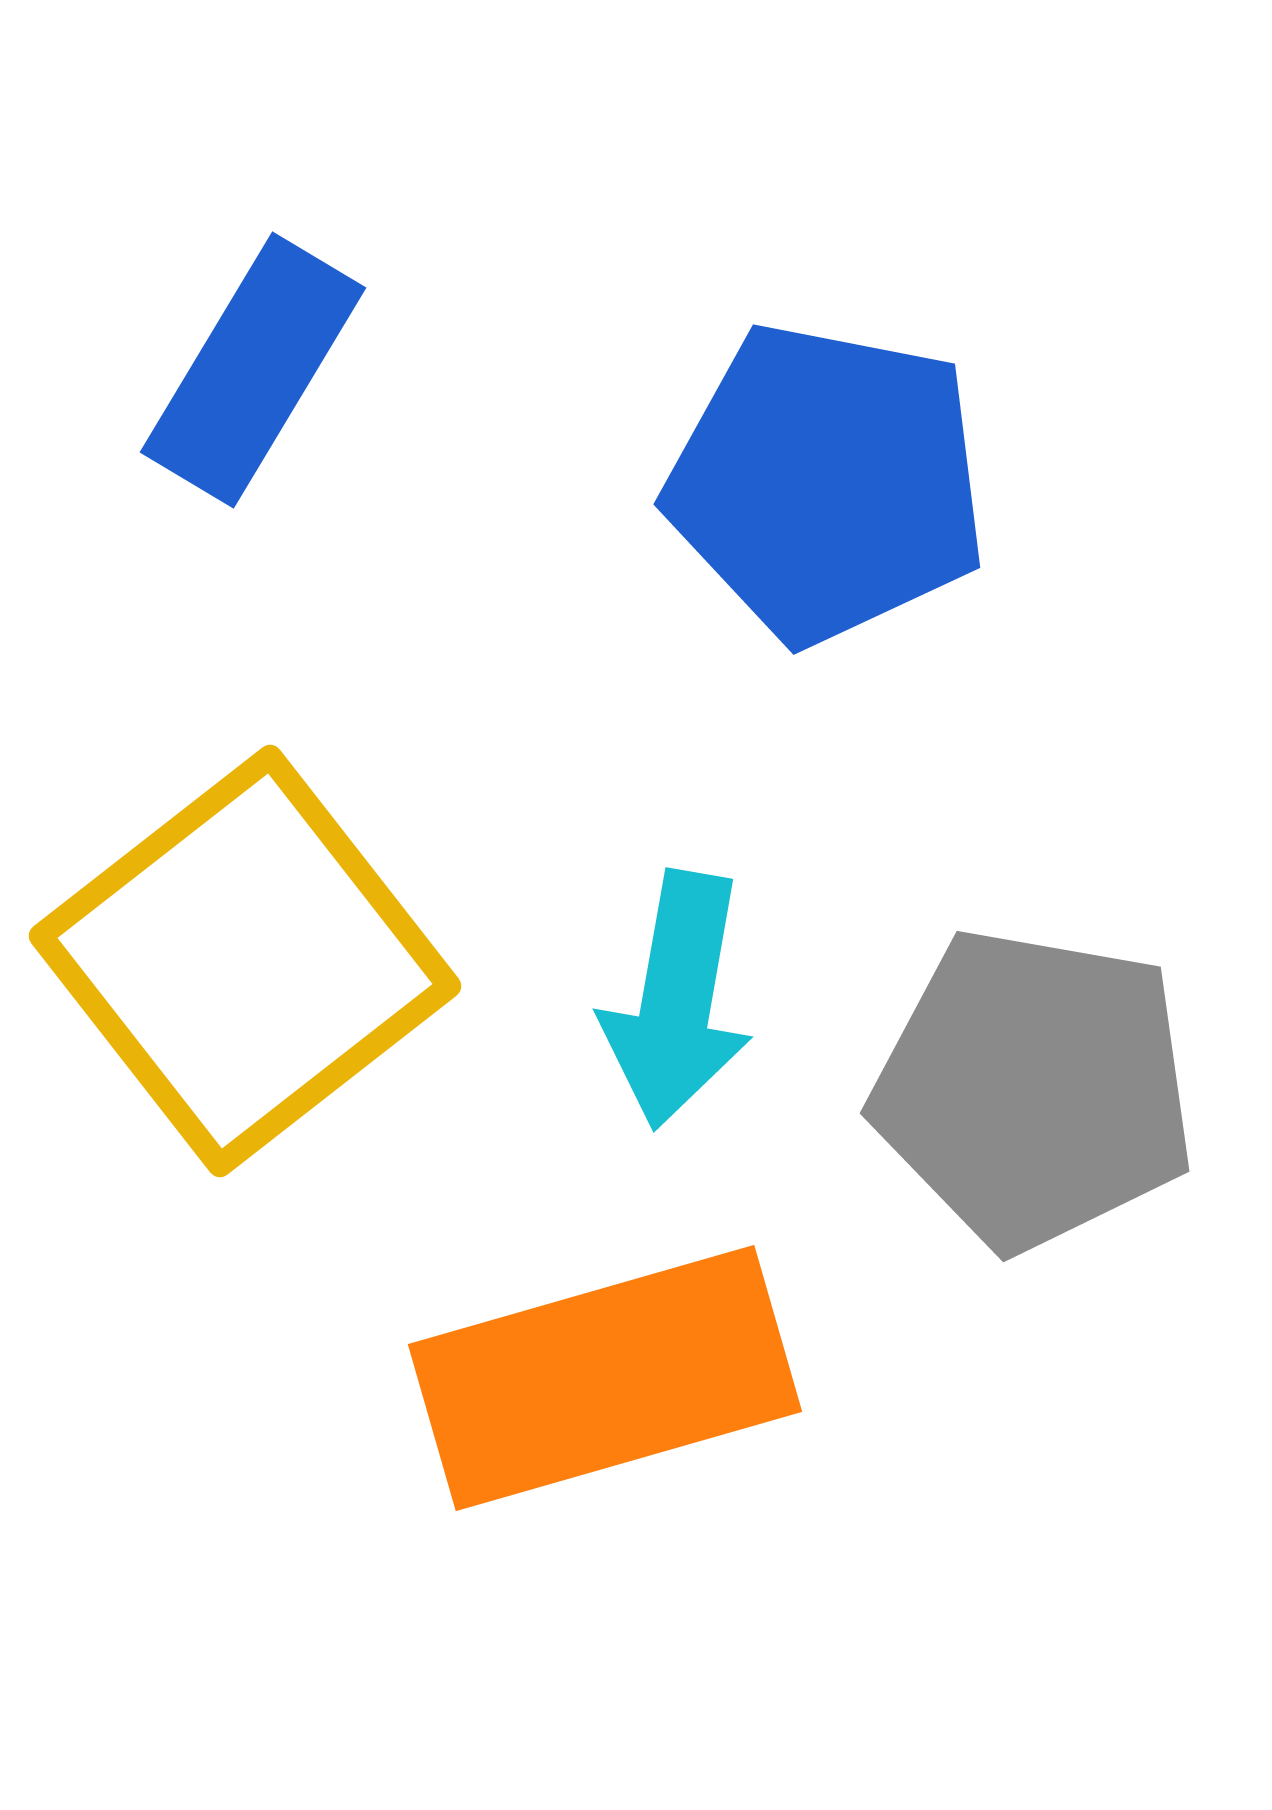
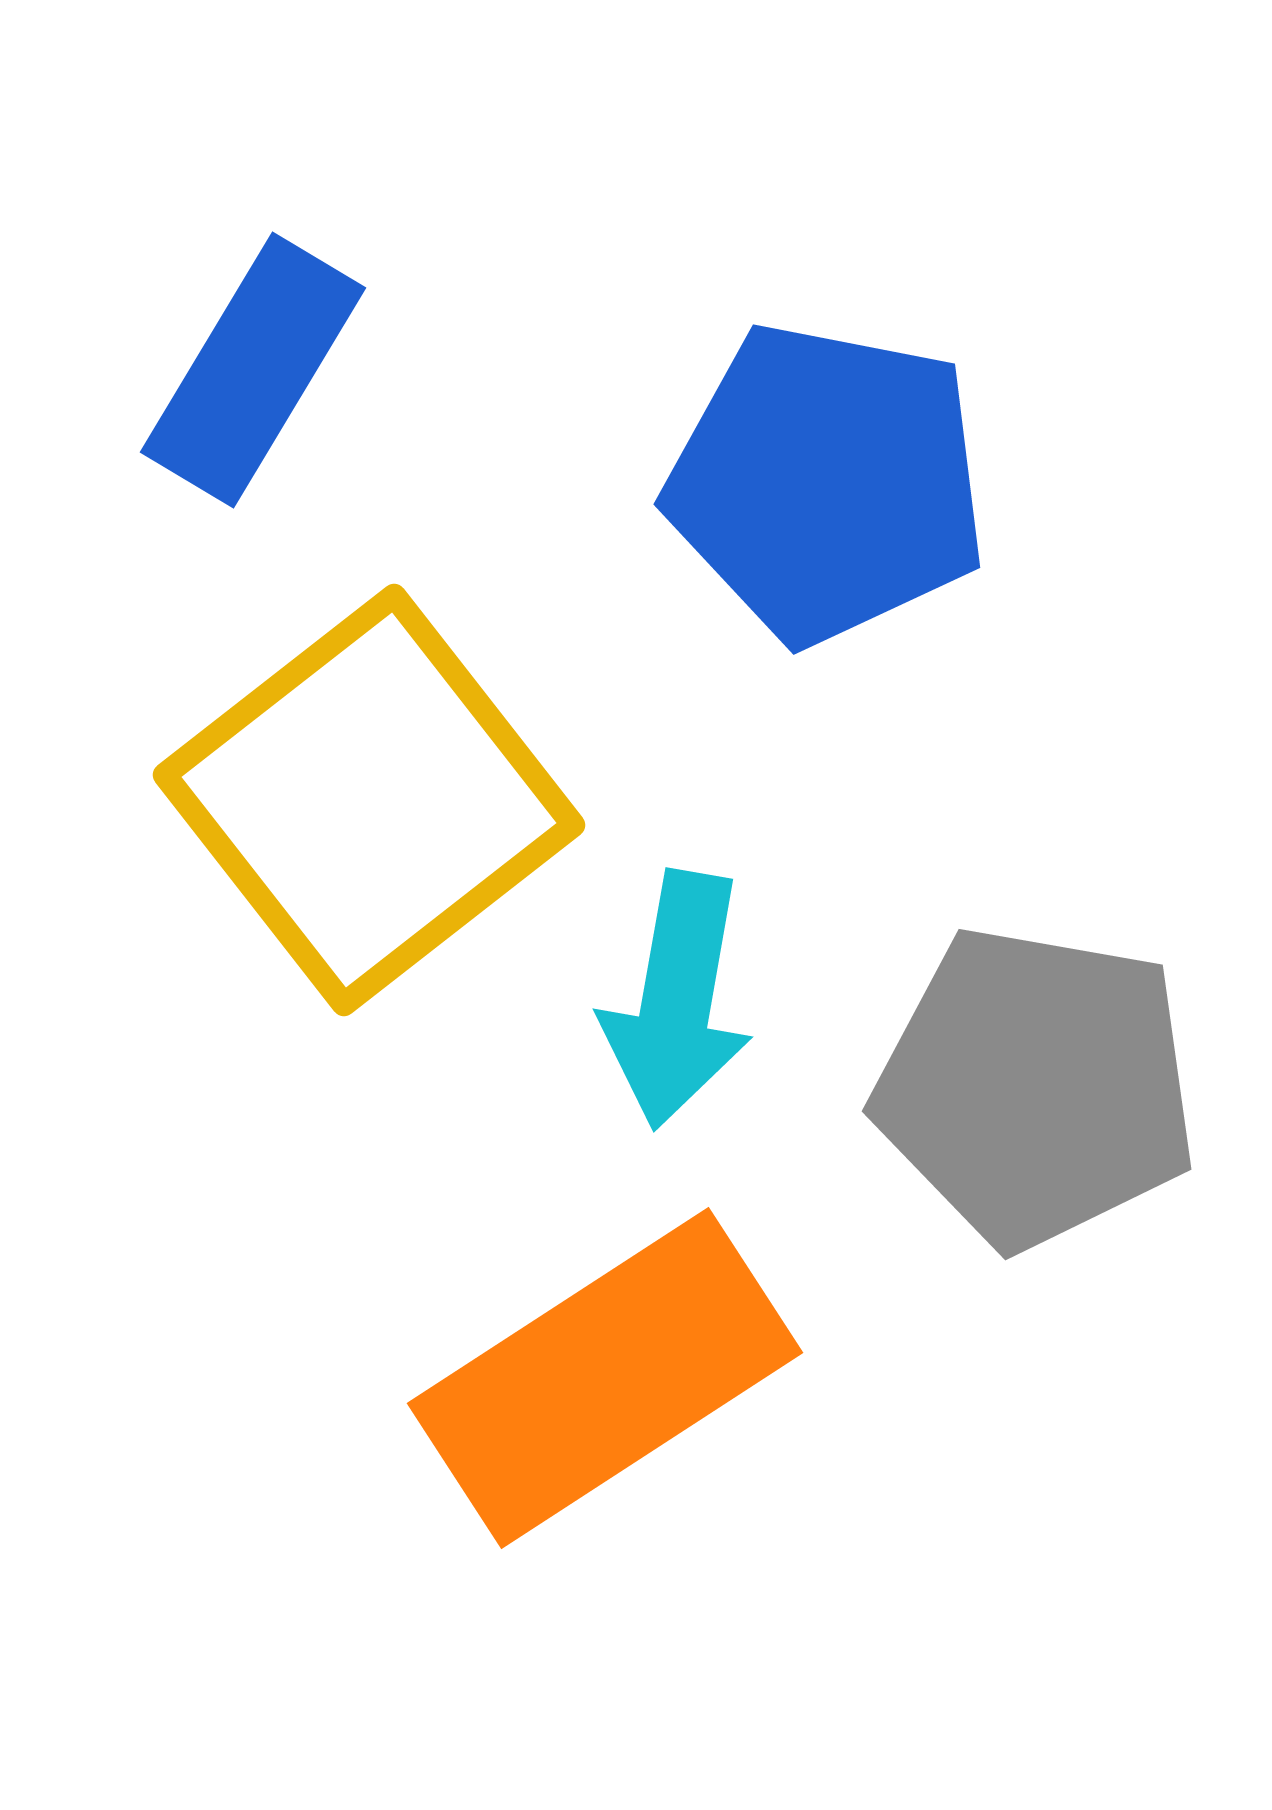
yellow square: moved 124 px right, 161 px up
gray pentagon: moved 2 px right, 2 px up
orange rectangle: rotated 17 degrees counterclockwise
